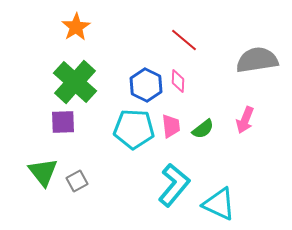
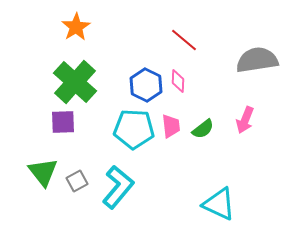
cyan L-shape: moved 56 px left, 2 px down
